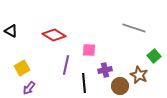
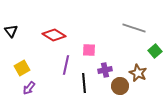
black triangle: rotated 24 degrees clockwise
green square: moved 1 px right, 5 px up
brown star: moved 1 px left, 2 px up
